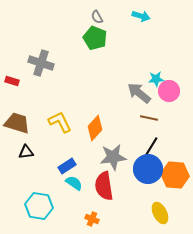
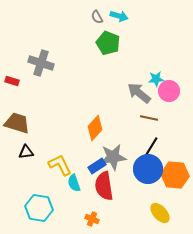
cyan arrow: moved 22 px left
green pentagon: moved 13 px right, 5 px down
yellow L-shape: moved 43 px down
blue rectangle: moved 30 px right
cyan semicircle: rotated 144 degrees counterclockwise
cyan hexagon: moved 2 px down
yellow ellipse: rotated 15 degrees counterclockwise
